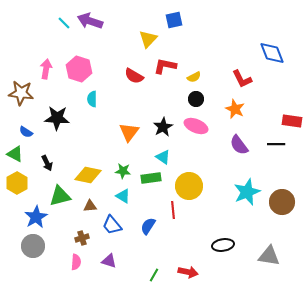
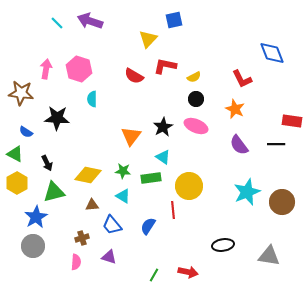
cyan line at (64, 23): moved 7 px left
orange triangle at (129, 132): moved 2 px right, 4 px down
green triangle at (60, 196): moved 6 px left, 4 px up
brown triangle at (90, 206): moved 2 px right, 1 px up
purple triangle at (109, 261): moved 4 px up
